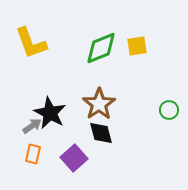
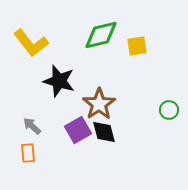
yellow L-shape: rotated 18 degrees counterclockwise
green diamond: moved 13 px up; rotated 9 degrees clockwise
black star: moved 9 px right, 32 px up; rotated 12 degrees counterclockwise
gray arrow: rotated 102 degrees counterclockwise
black diamond: moved 3 px right, 1 px up
orange rectangle: moved 5 px left, 1 px up; rotated 18 degrees counterclockwise
purple square: moved 4 px right, 28 px up; rotated 12 degrees clockwise
